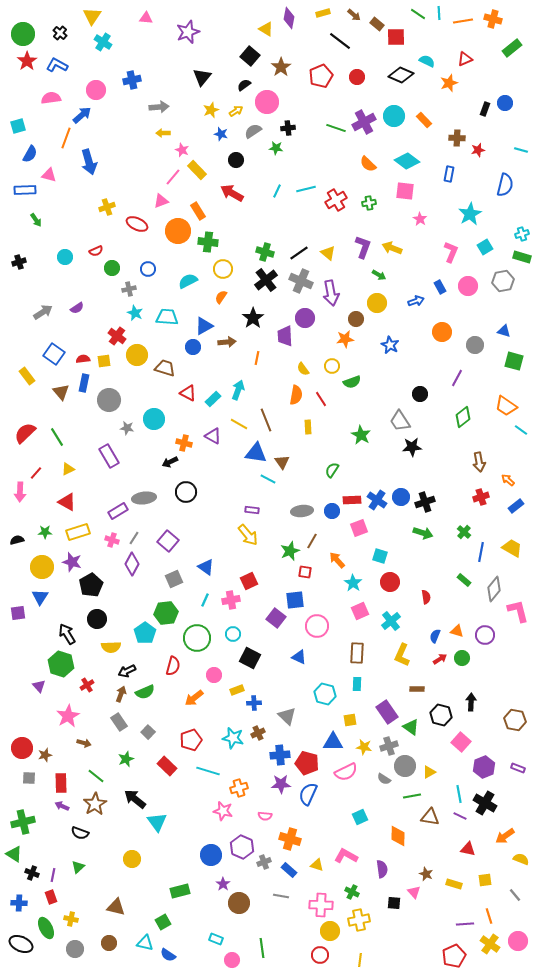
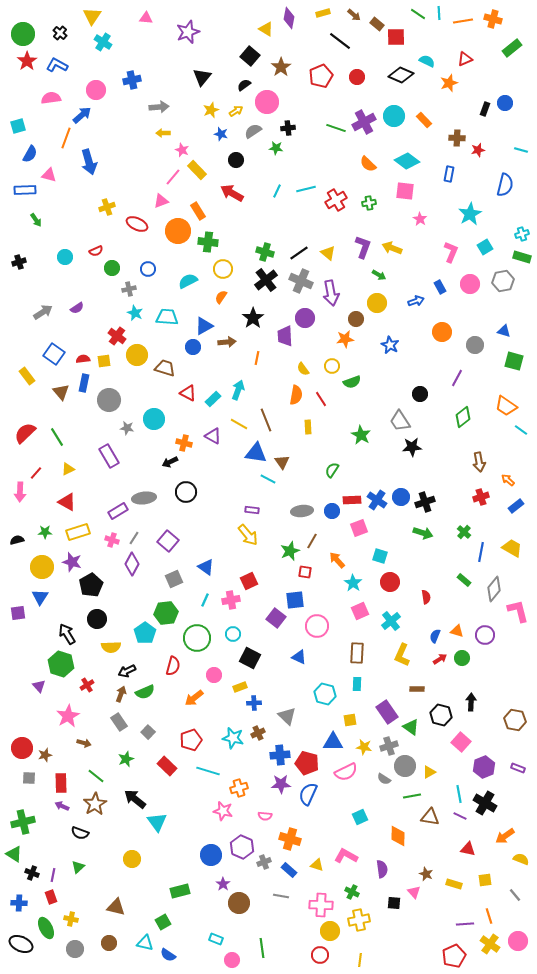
pink circle at (468, 286): moved 2 px right, 2 px up
yellow rectangle at (237, 690): moved 3 px right, 3 px up
